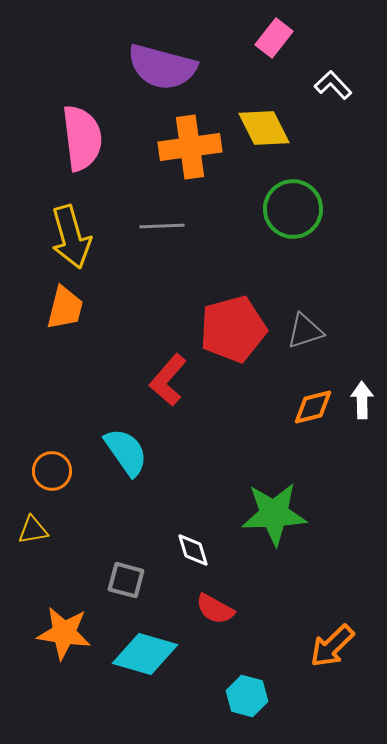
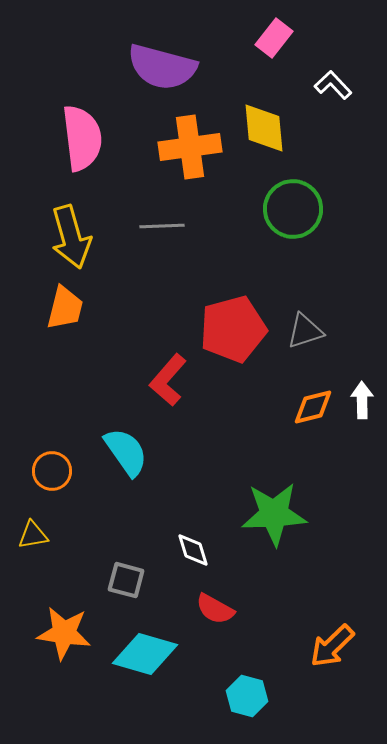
yellow diamond: rotated 22 degrees clockwise
yellow triangle: moved 5 px down
